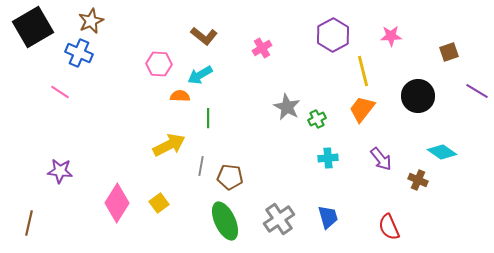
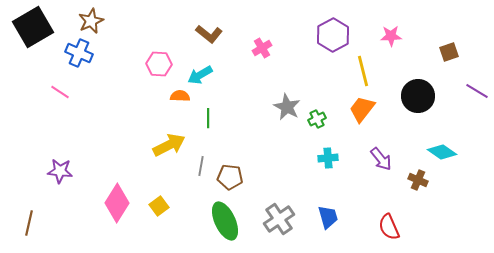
brown L-shape: moved 5 px right, 2 px up
yellow square: moved 3 px down
